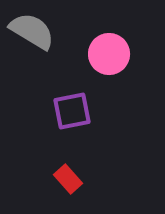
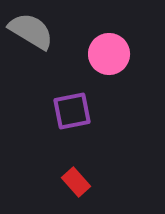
gray semicircle: moved 1 px left
red rectangle: moved 8 px right, 3 px down
